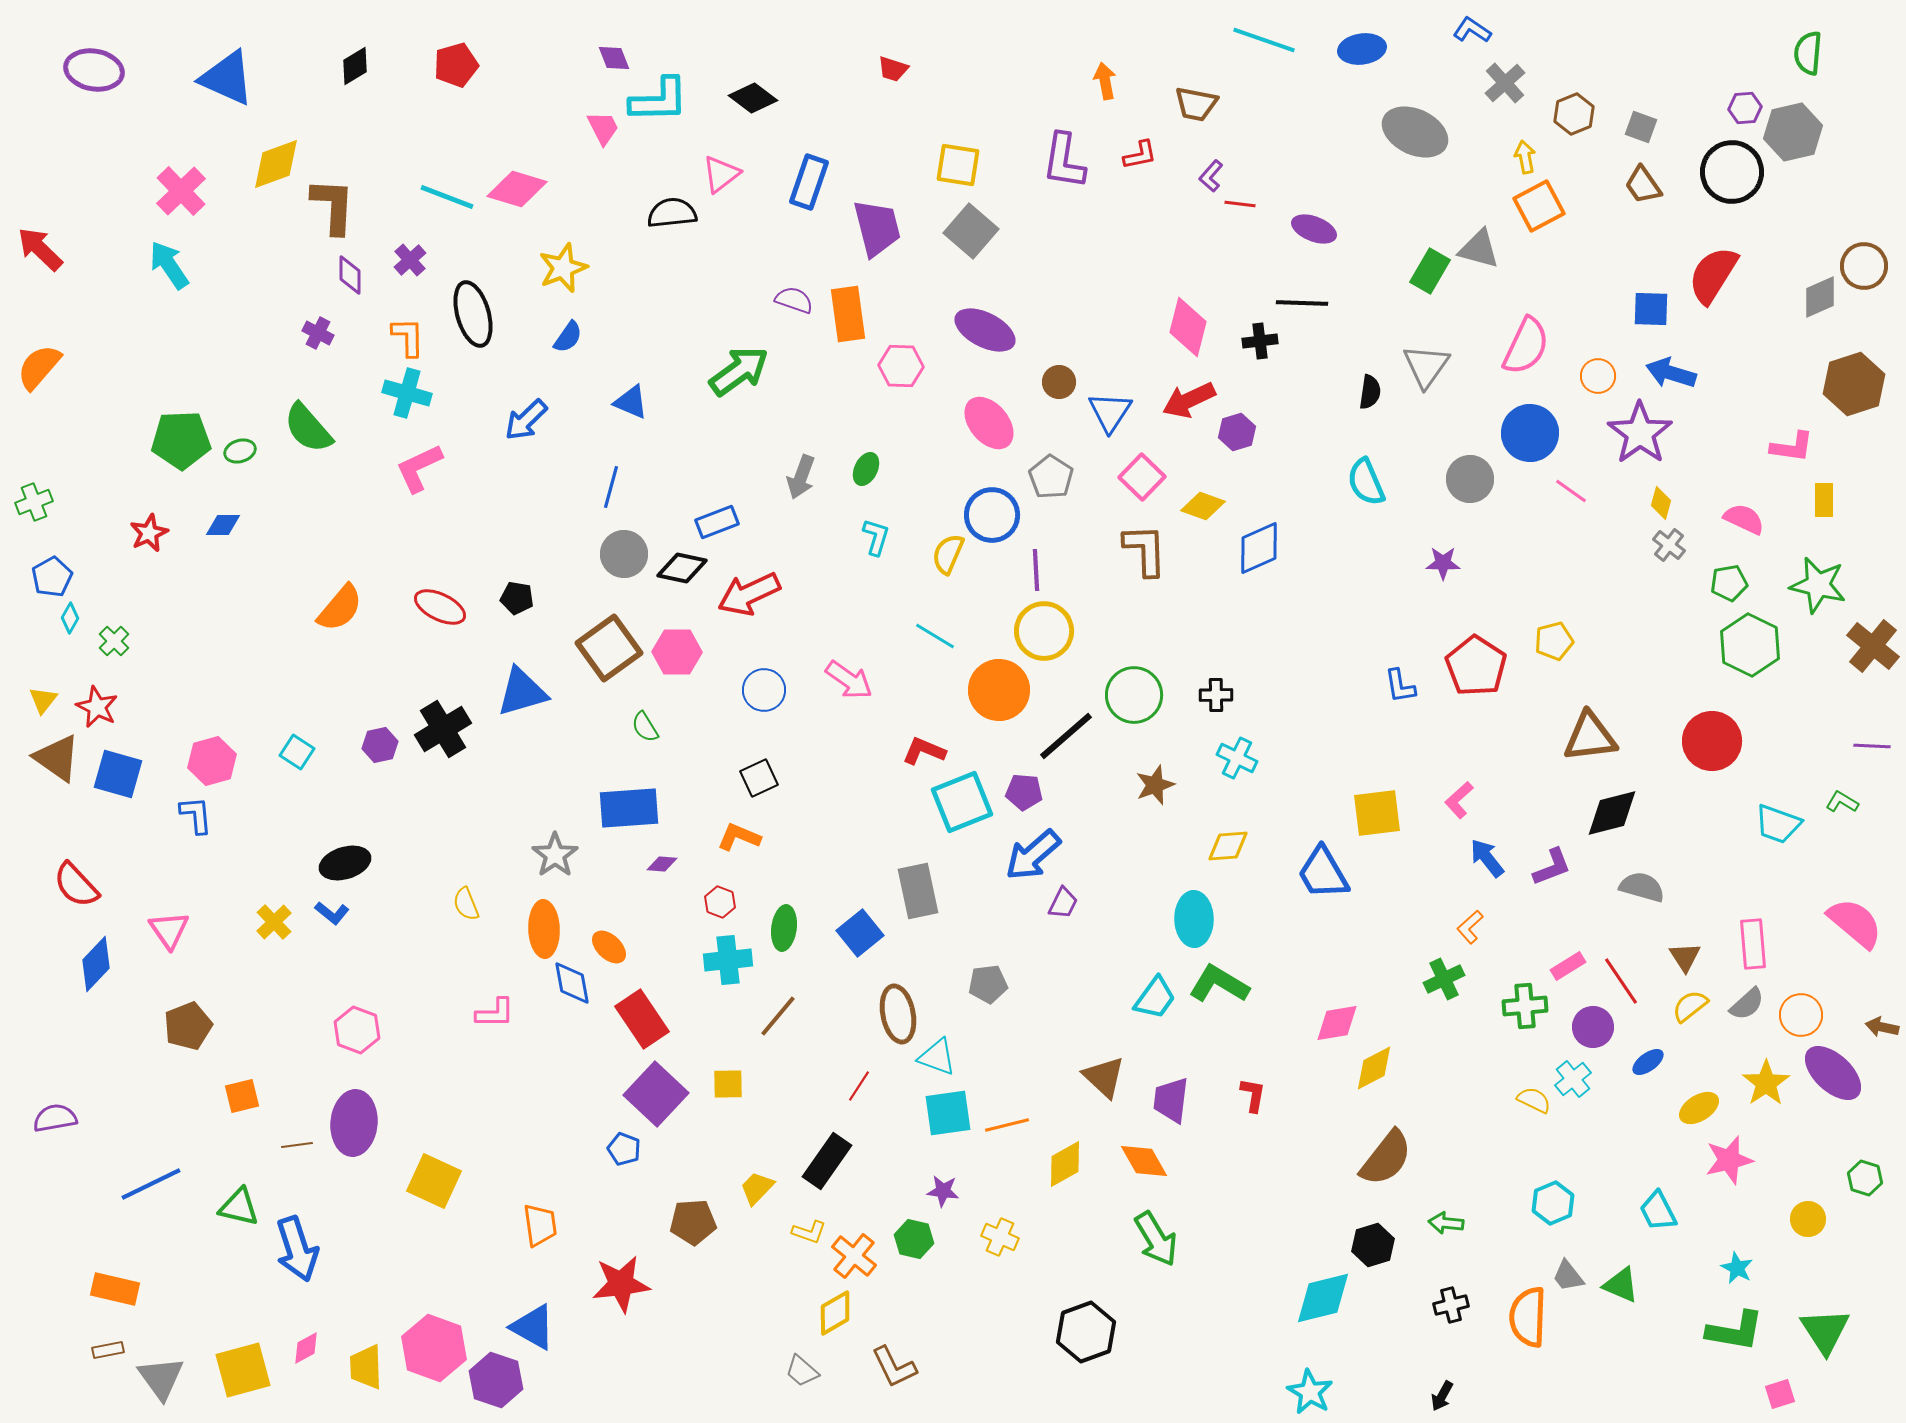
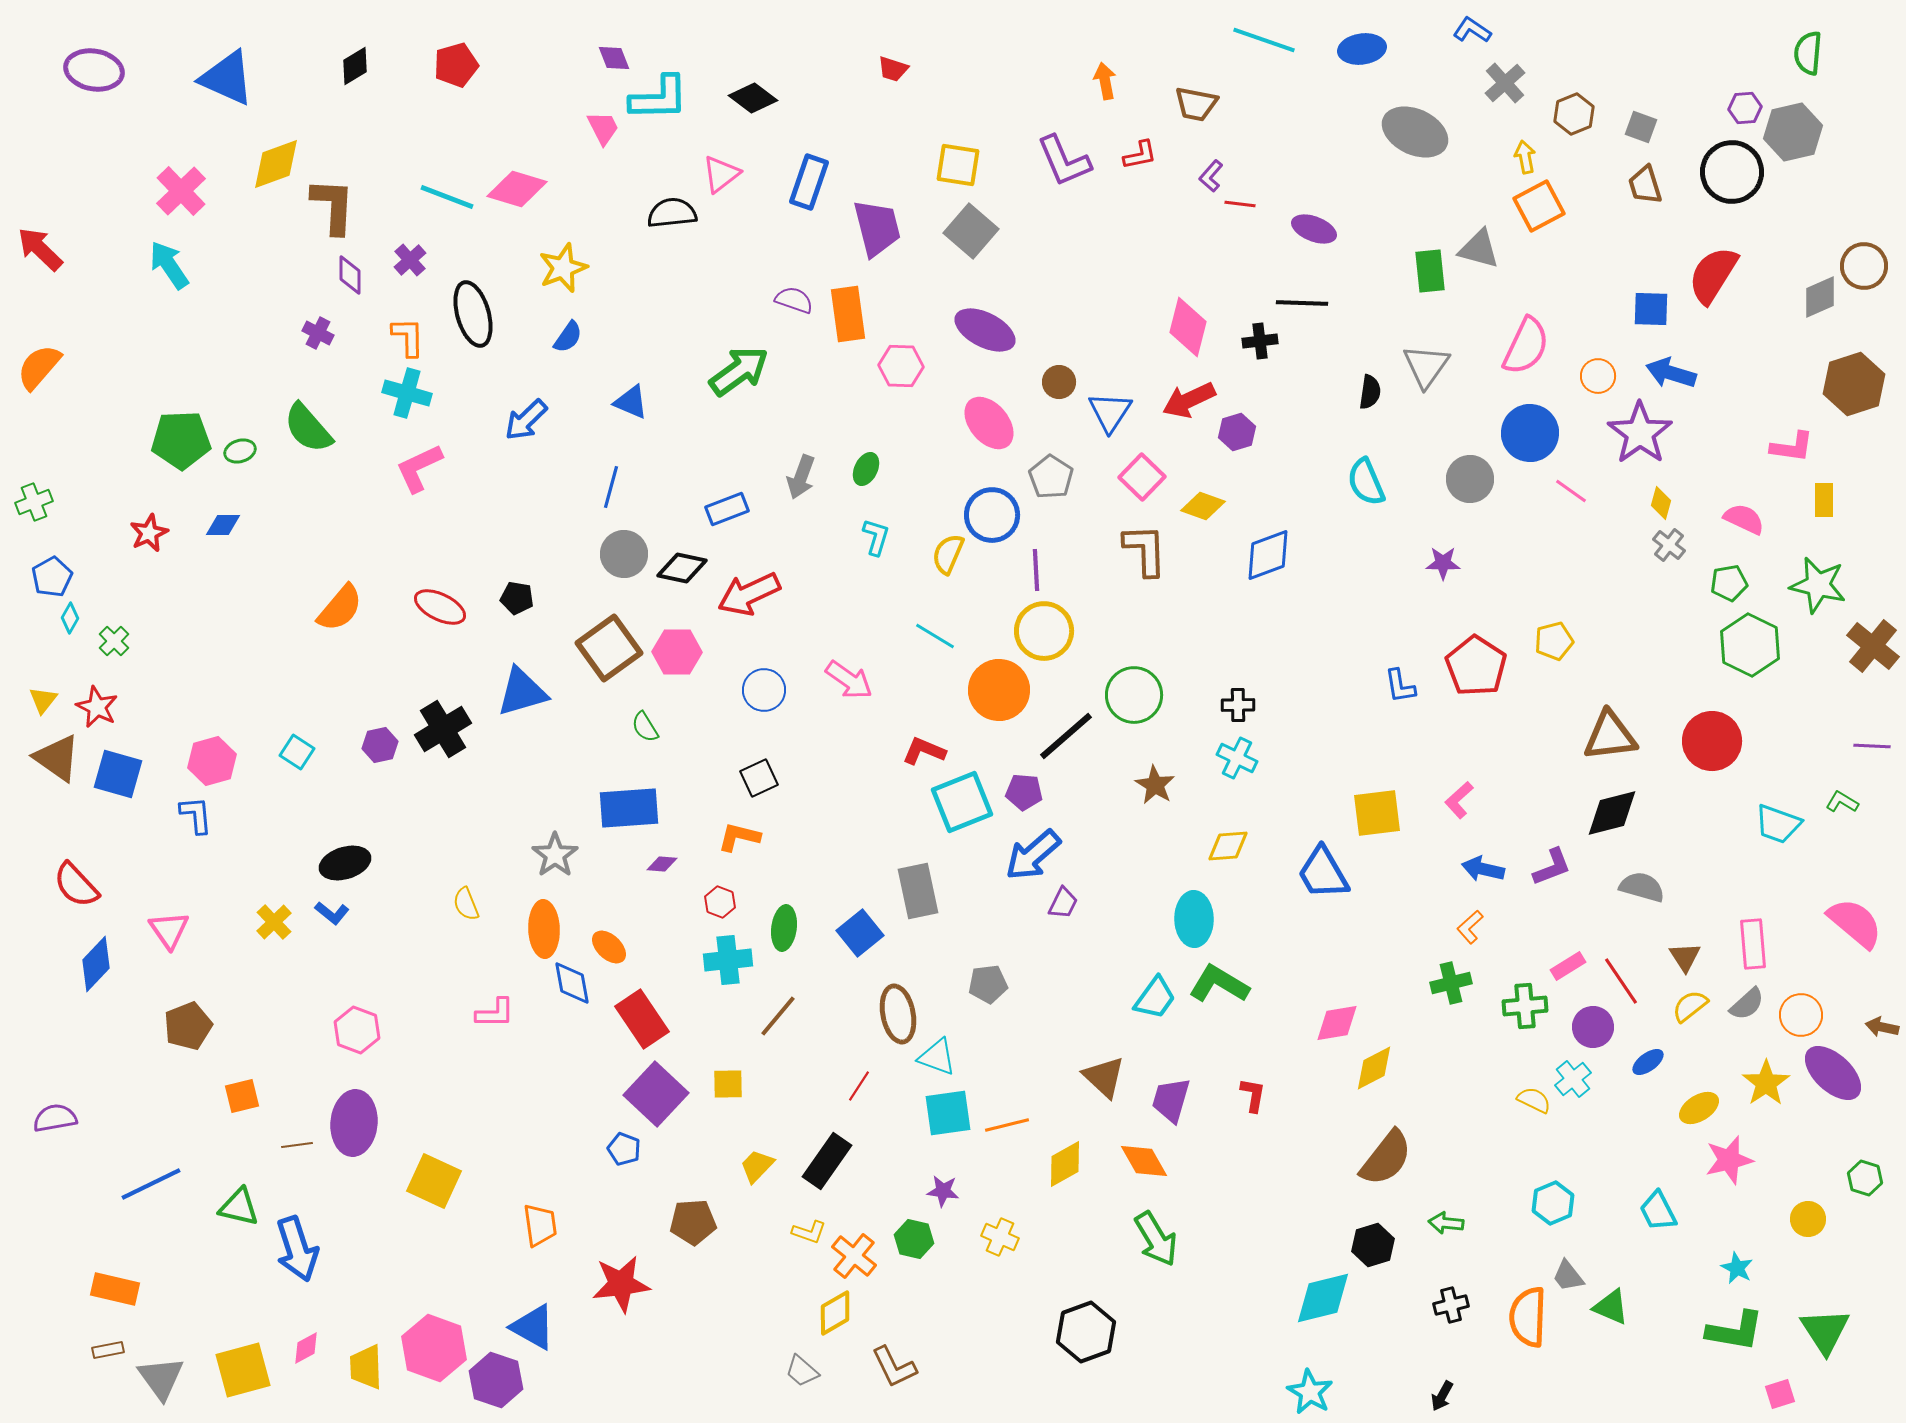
cyan L-shape at (659, 100): moved 2 px up
purple L-shape at (1064, 161): rotated 32 degrees counterclockwise
brown trapezoid at (1643, 185): moved 2 px right; rotated 18 degrees clockwise
green rectangle at (1430, 271): rotated 36 degrees counterclockwise
blue rectangle at (717, 522): moved 10 px right, 13 px up
blue diamond at (1259, 548): moved 9 px right, 7 px down; rotated 4 degrees clockwise
black cross at (1216, 695): moved 22 px right, 10 px down
brown triangle at (1590, 737): moved 20 px right, 1 px up
brown star at (1155, 785): rotated 21 degrees counterclockwise
orange L-shape at (739, 837): rotated 9 degrees counterclockwise
blue arrow at (1487, 858): moved 4 px left, 11 px down; rotated 39 degrees counterclockwise
green cross at (1444, 979): moved 7 px right, 4 px down; rotated 12 degrees clockwise
purple trapezoid at (1171, 1100): rotated 9 degrees clockwise
yellow trapezoid at (757, 1188): moved 22 px up
green triangle at (1621, 1285): moved 10 px left, 22 px down
